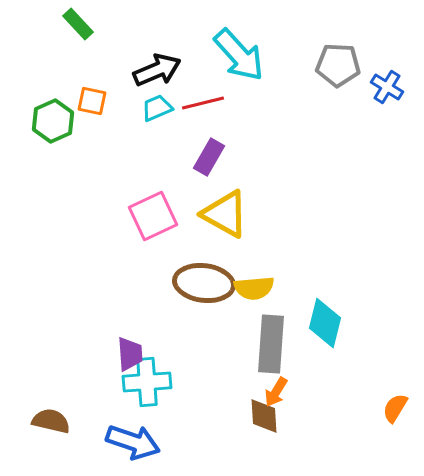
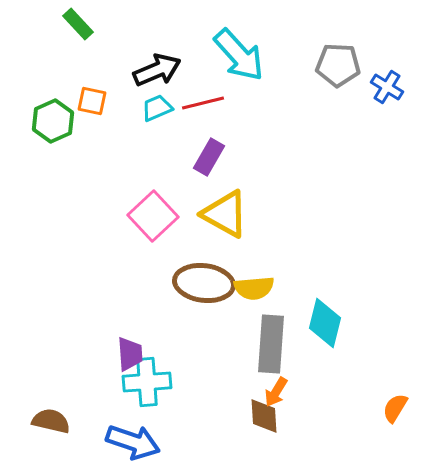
pink square: rotated 18 degrees counterclockwise
